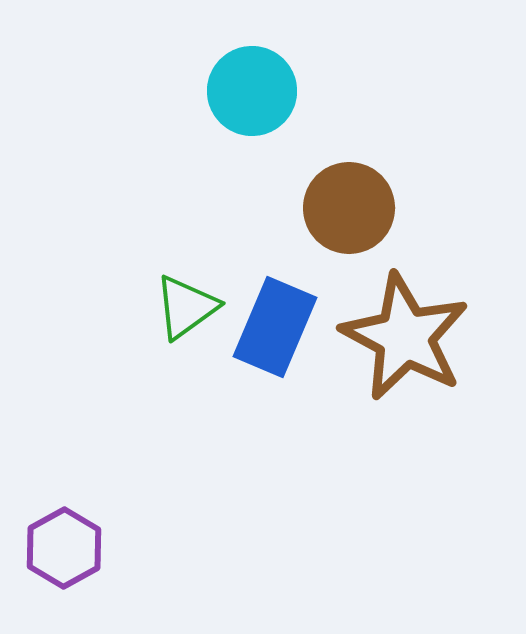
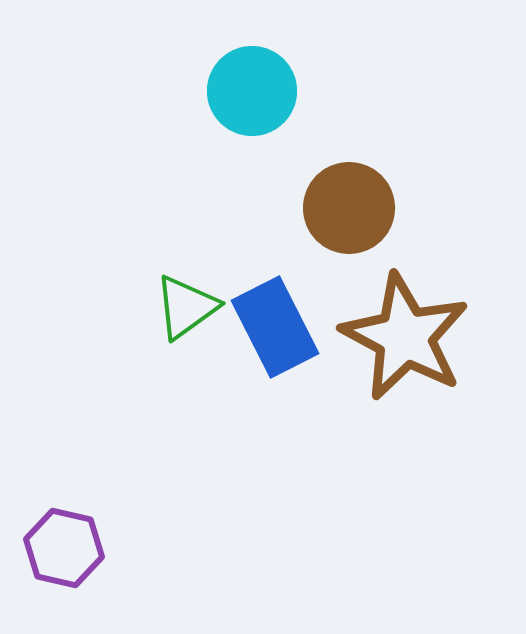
blue rectangle: rotated 50 degrees counterclockwise
purple hexagon: rotated 18 degrees counterclockwise
